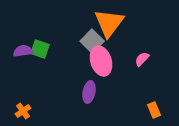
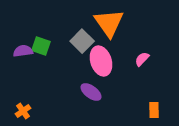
orange triangle: rotated 12 degrees counterclockwise
gray square: moved 10 px left
green square: moved 1 px right, 3 px up
purple ellipse: moved 2 px right; rotated 65 degrees counterclockwise
orange rectangle: rotated 21 degrees clockwise
